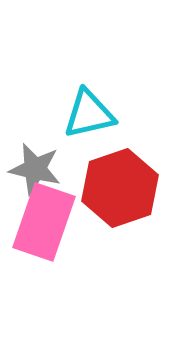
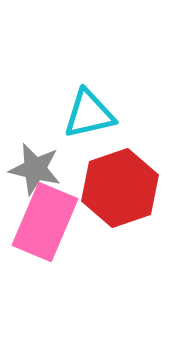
pink rectangle: moved 1 px right; rotated 4 degrees clockwise
